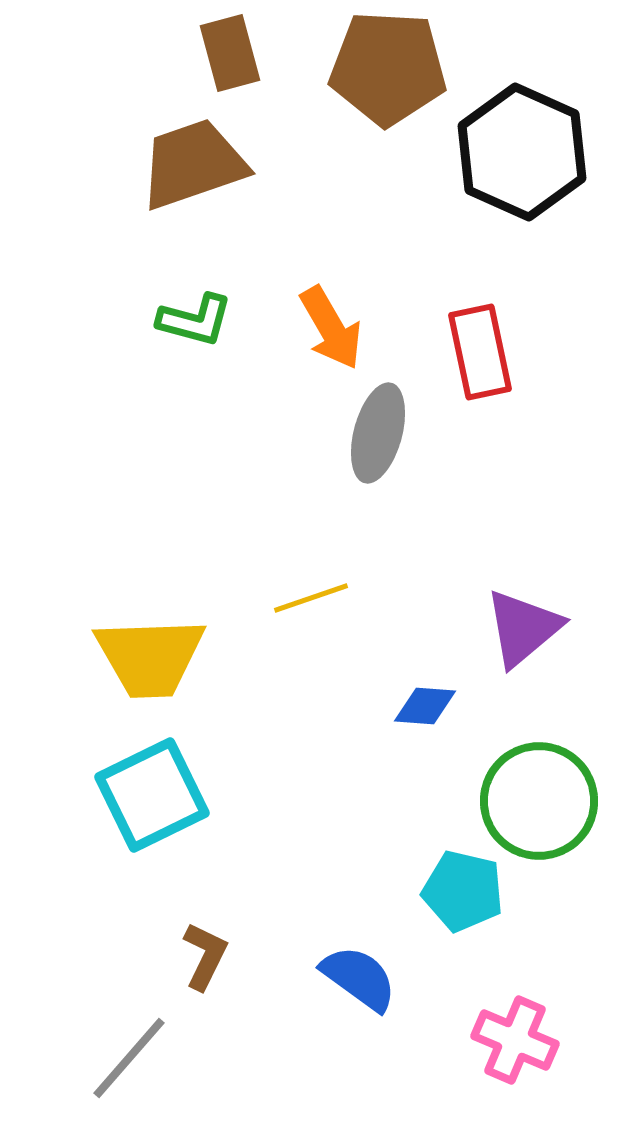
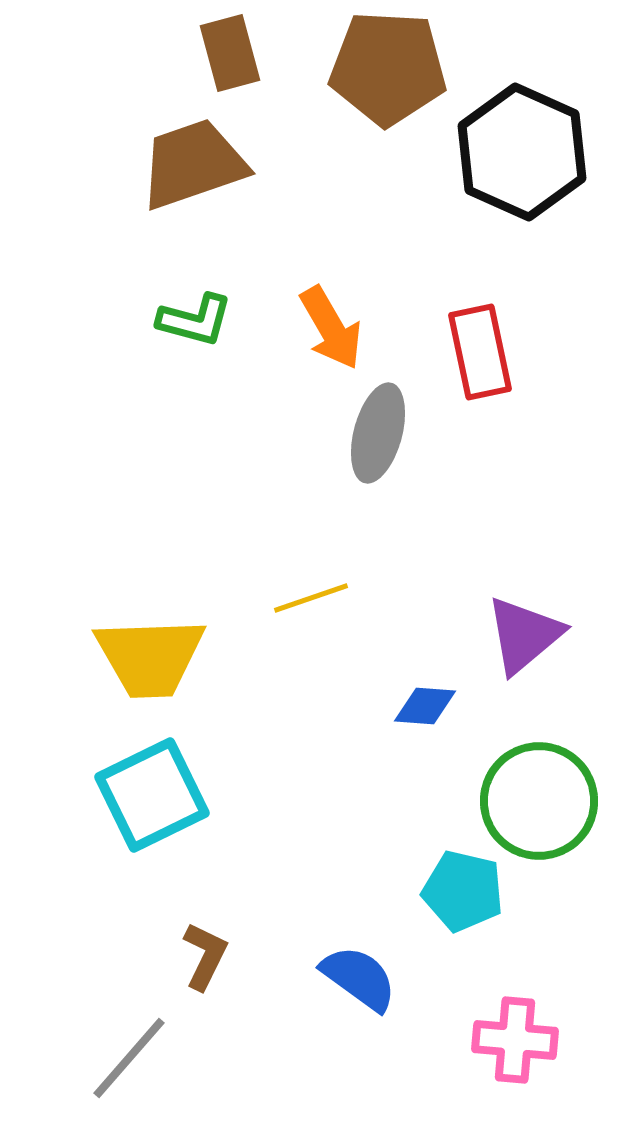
purple triangle: moved 1 px right, 7 px down
pink cross: rotated 18 degrees counterclockwise
